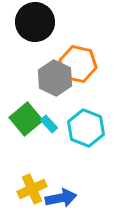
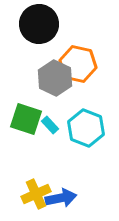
black circle: moved 4 px right, 2 px down
green square: rotated 32 degrees counterclockwise
cyan rectangle: moved 1 px right, 1 px down
yellow cross: moved 4 px right, 5 px down
